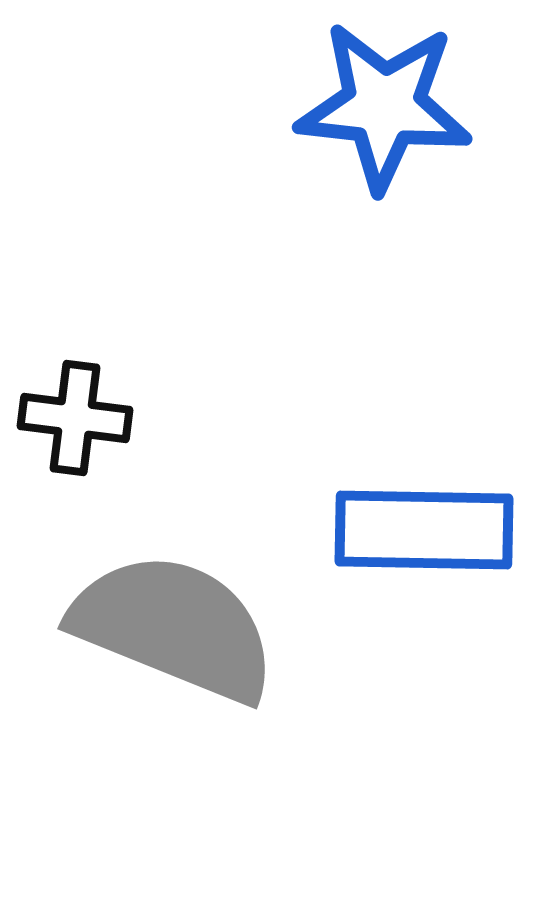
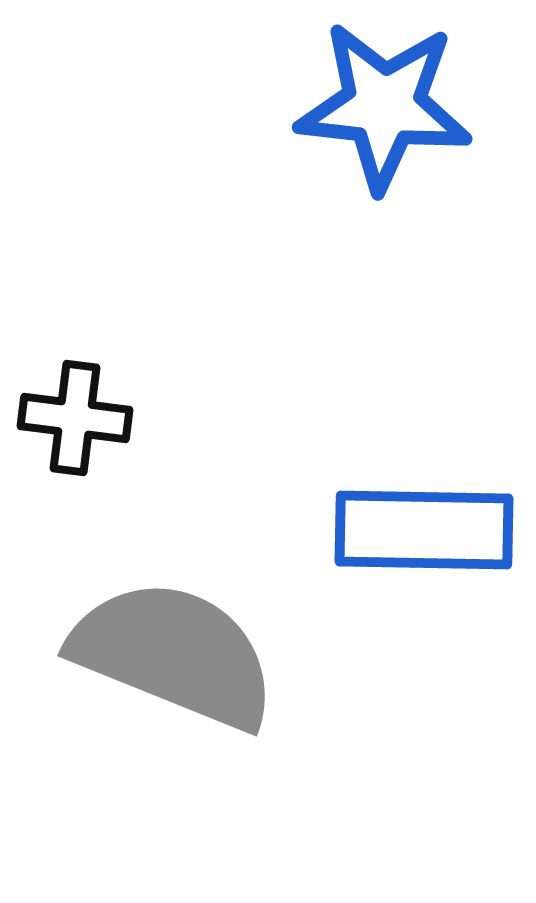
gray semicircle: moved 27 px down
